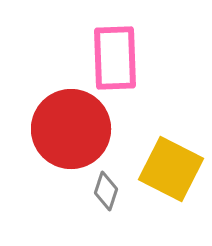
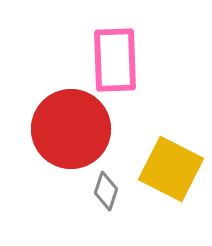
pink rectangle: moved 2 px down
